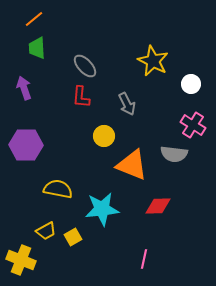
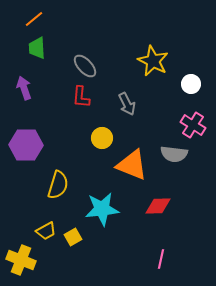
yellow circle: moved 2 px left, 2 px down
yellow semicircle: moved 4 px up; rotated 96 degrees clockwise
pink line: moved 17 px right
